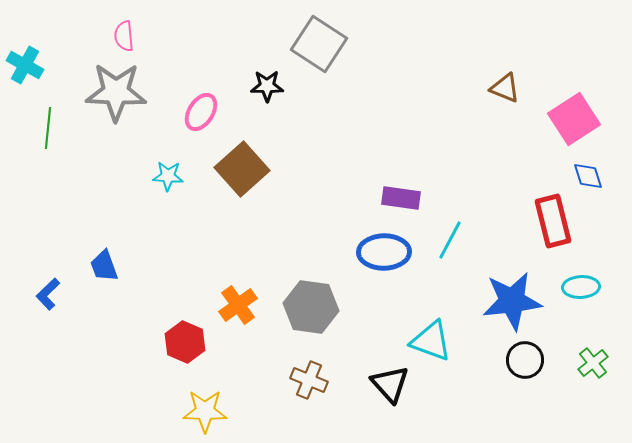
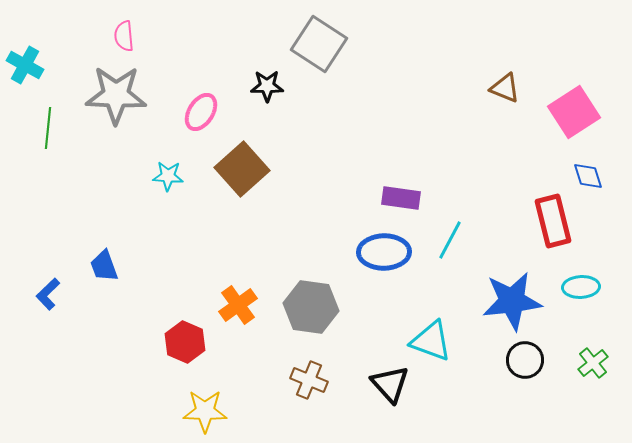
gray star: moved 3 px down
pink square: moved 7 px up
